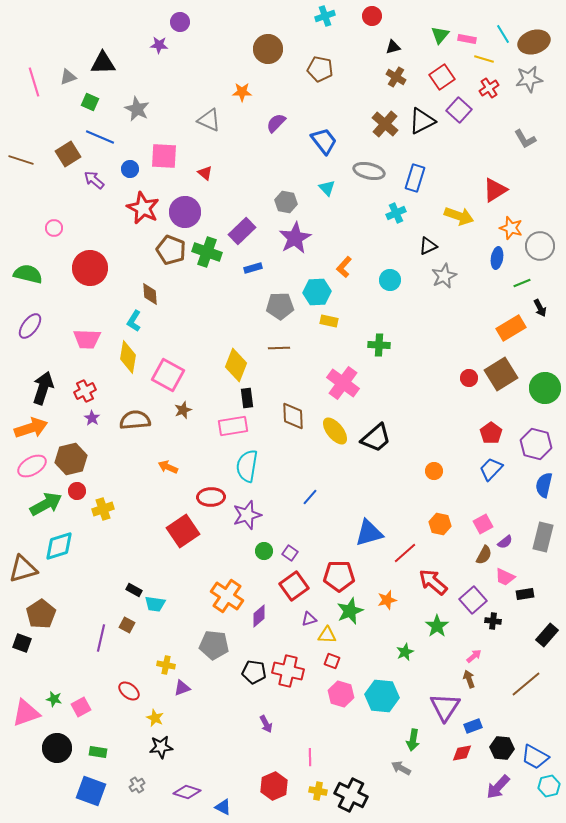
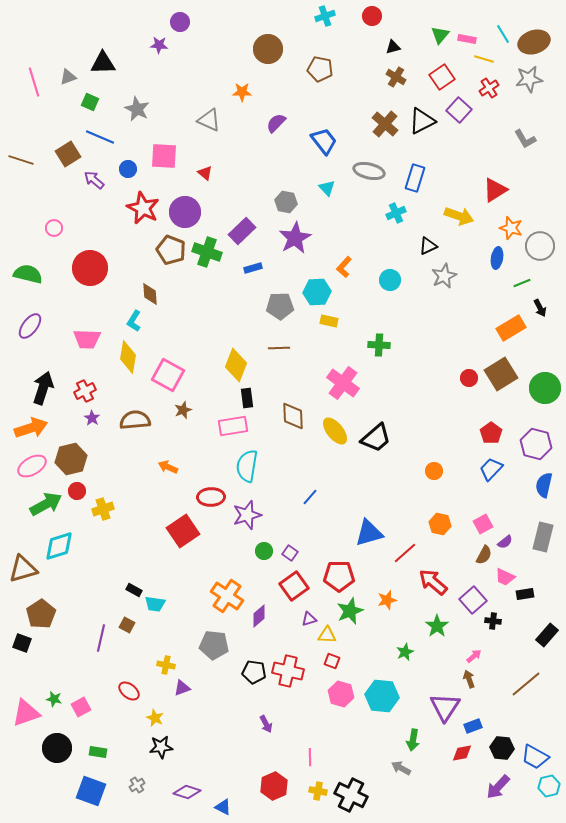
blue circle at (130, 169): moved 2 px left
